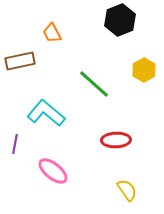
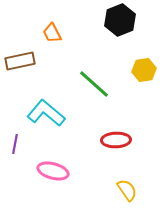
yellow hexagon: rotated 20 degrees clockwise
pink ellipse: rotated 24 degrees counterclockwise
